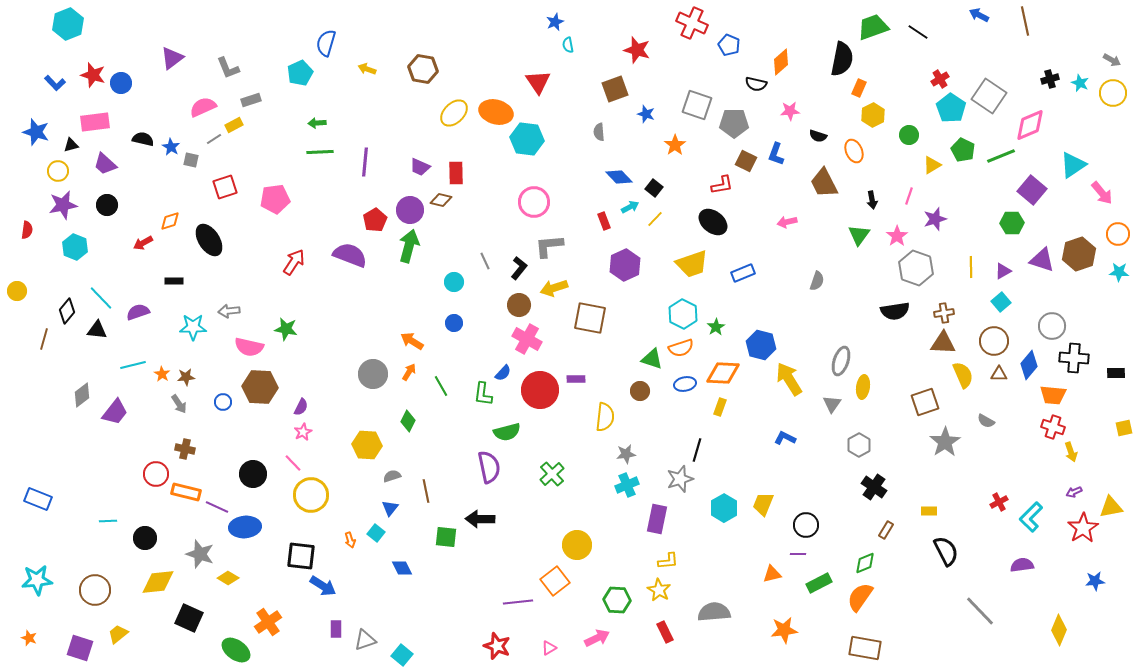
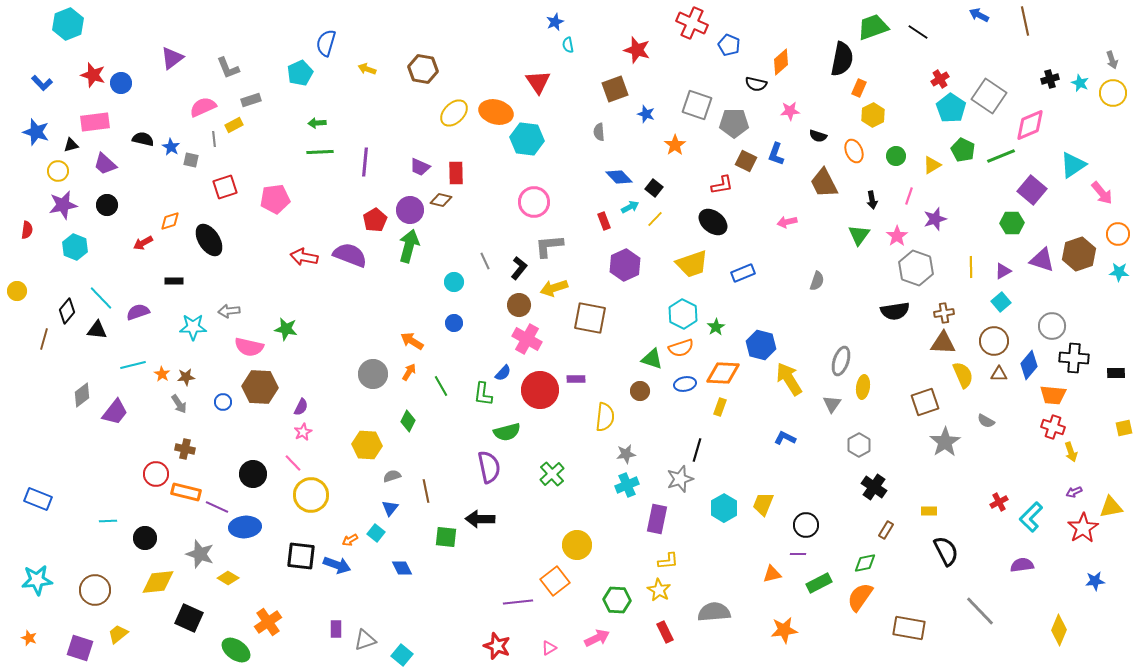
gray arrow at (1112, 60): rotated 42 degrees clockwise
blue L-shape at (55, 83): moved 13 px left
green circle at (909, 135): moved 13 px left, 21 px down
gray line at (214, 139): rotated 63 degrees counterclockwise
red arrow at (294, 262): moved 10 px right, 5 px up; rotated 112 degrees counterclockwise
orange arrow at (350, 540): rotated 77 degrees clockwise
green diamond at (865, 563): rotated 10 degrees clockwise
blue arrow at (323, 586): moved 14 px right, 21 px up; rotated 12 degrees counterclockwise
brown rectangle at (865, 648): moved 44 px right, 20 px up
